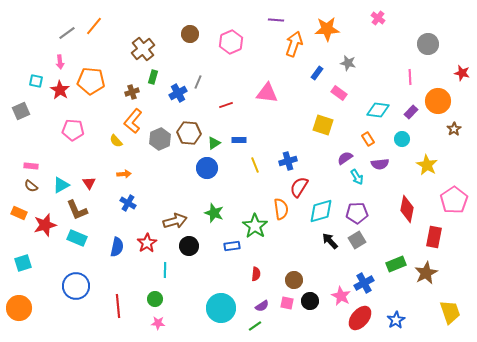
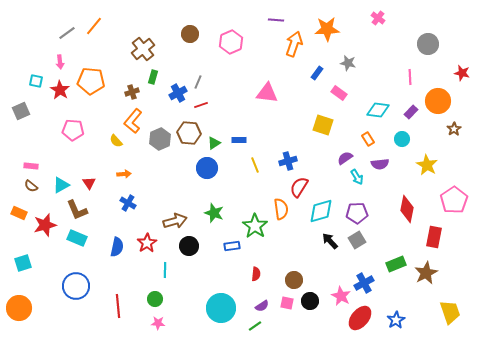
red line at (226, 105): moved 25 px left
